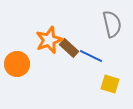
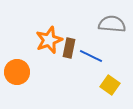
gray semicircle: rotated 72 degrees counterclockwise
brown rectangle: rotated 60 degrees clockwise
orange circle: moved 8 px down
yellow square: moved 1 px down; rotated 18 degrees clockwise
